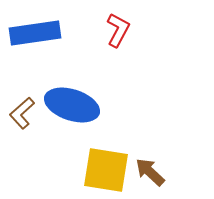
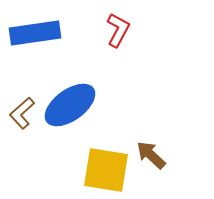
blue ellipse: moved 2 px left; rotated 54 degrees counterclockwise
brown arrow: moved 1 px right, 17 px up
